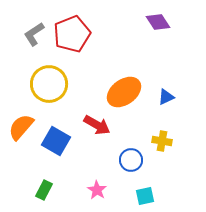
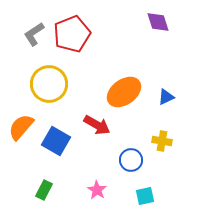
purple diamond: rotated 15 degrees clockwise
